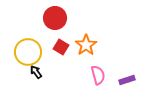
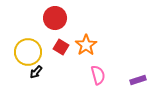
black arrow: rotated 104 degrees counterclockwise
purple rectangle: moved 11 px right
